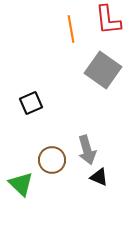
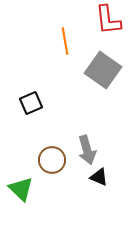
orange line: moved 6 px left, 12 px down
green triangle: moved 5 px down
